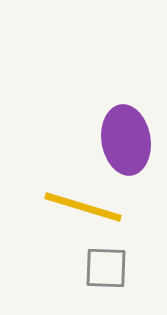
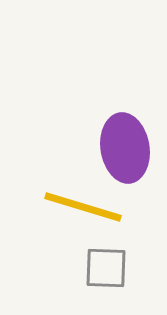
purple ellipse: moved 1 px left, 8 px down
